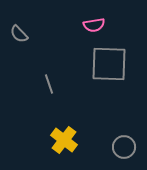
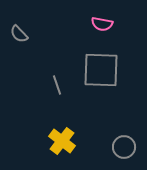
pink semicircle: moved 8 px right, 1 px up; rotated 20 degrees clockwise
gray square: moved 8 px left, 6 px down
gray line: moved 8 px right, 1 px down
yellow cross: moved 2 px left, 1 px down
